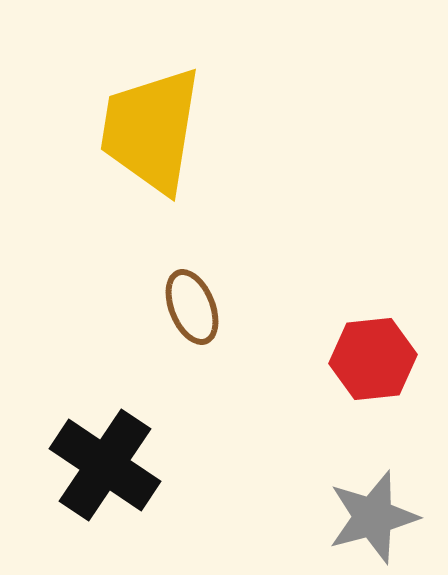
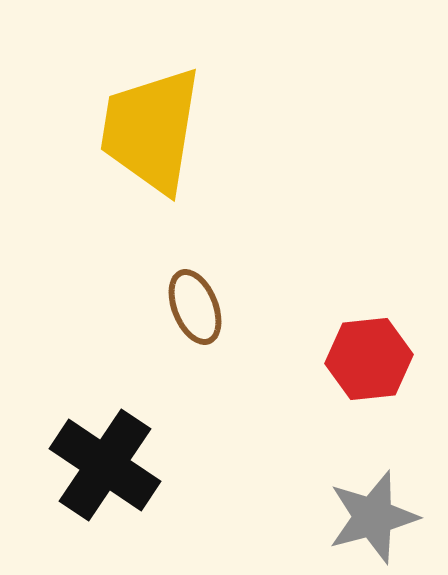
brown ellipse: moved 3 px right
red hexagon: moved 4 px left
